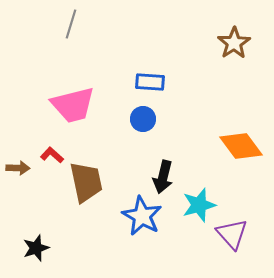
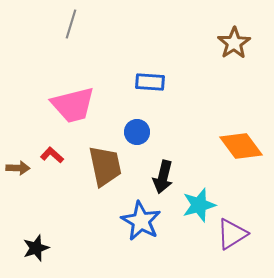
blue circle: moved 6 px left, 13 px down
brown trapezoid: moved 19 px right, 16 px up
blue star: moved 1 px left, 5 px down
purple triangle: rotated 40 degrees clockwise
